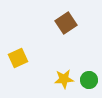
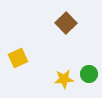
brown square: rotated 10 degrees counterclockwise
green circle: moved 6 px up
